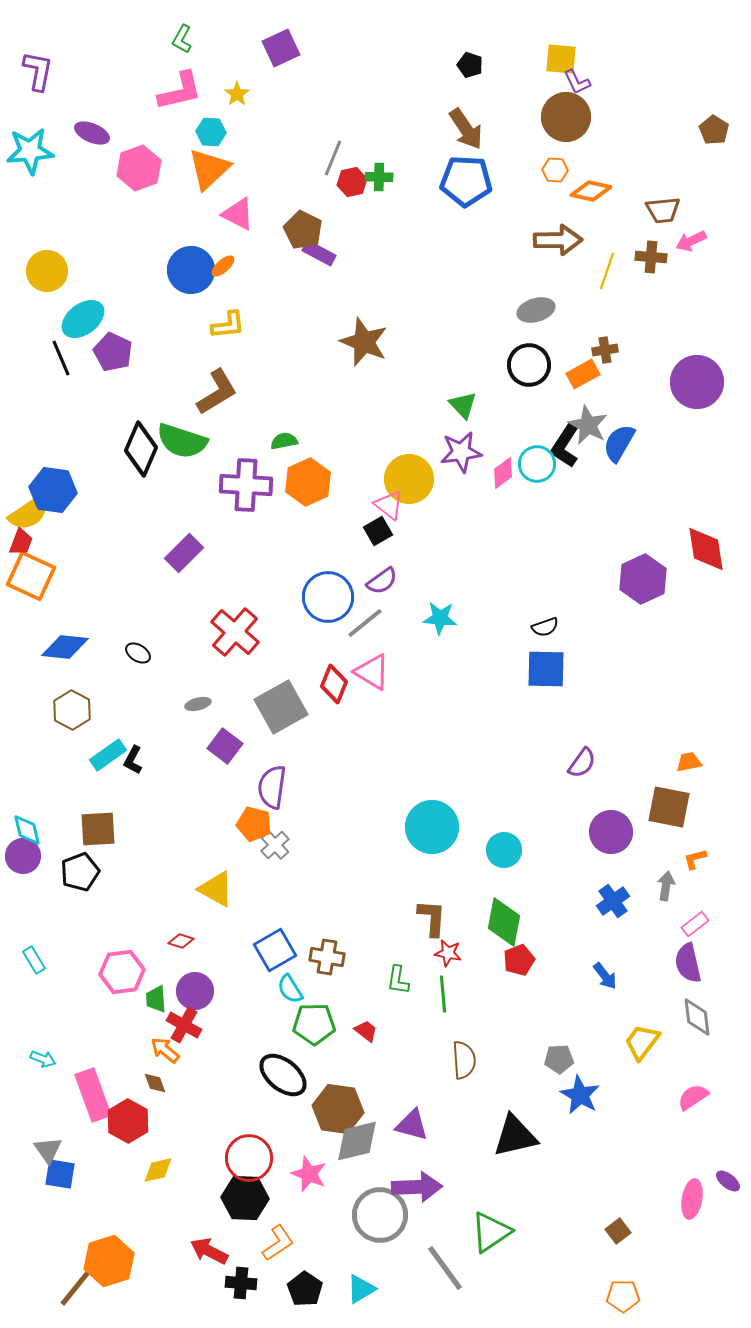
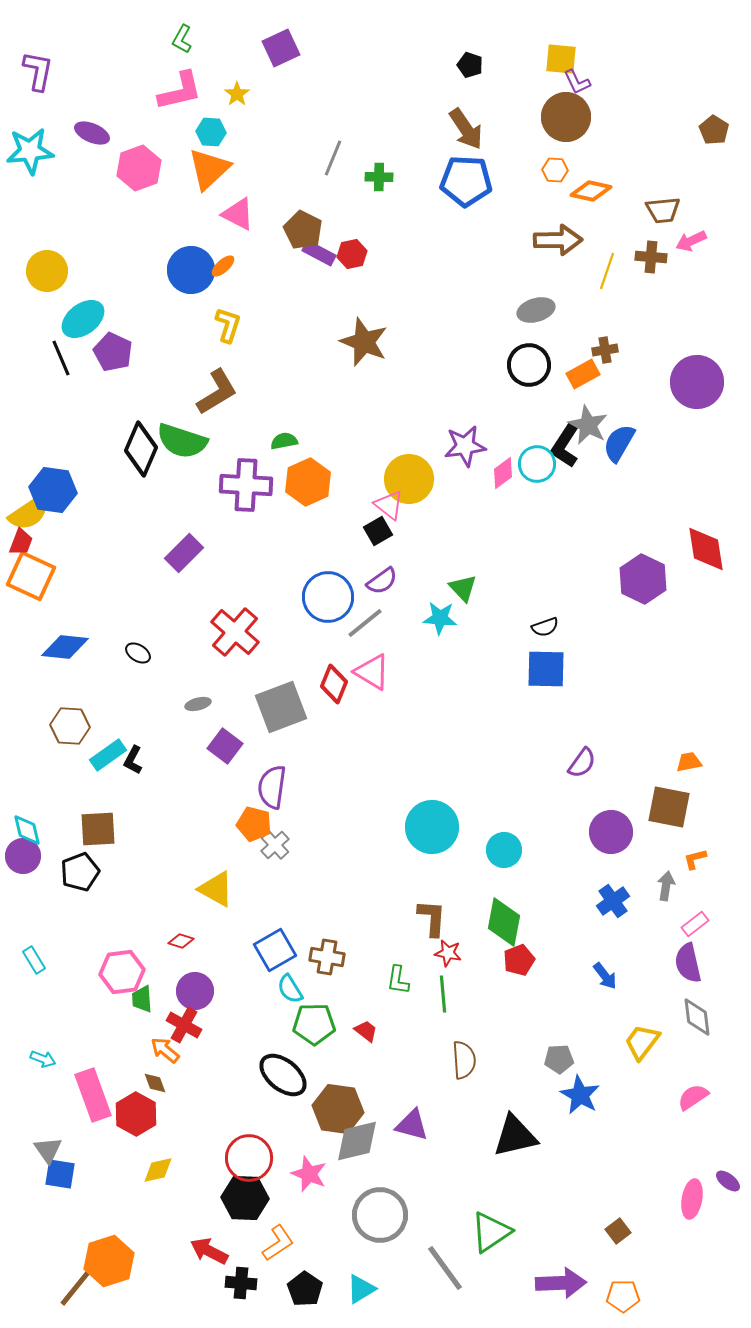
red hexagon at (352, 182): moved 72 px down
yellow L-shape at (228, 325): rotated 66 degrees counterclockwise
green triangle at (463, 405): moved 183 px down
purple star at (461, 452): moved 4 px right, 6 px up
purple hexagon at (643, 579): rotated 9 degrees counterclockwise
gray square at (281, 707): rotated 8 degrees clockwise
brown hexagon at (72, 710): moved 2 px left, 16 px down; rotated 24 degrees counterclockwise
green trapezoid at (156, 999): moved 14 px left
red hexagon at (128, 1121): moved 8 px right, 7 px up
purple arrow at (417, 1187): moved 144 px right, 96 px down
